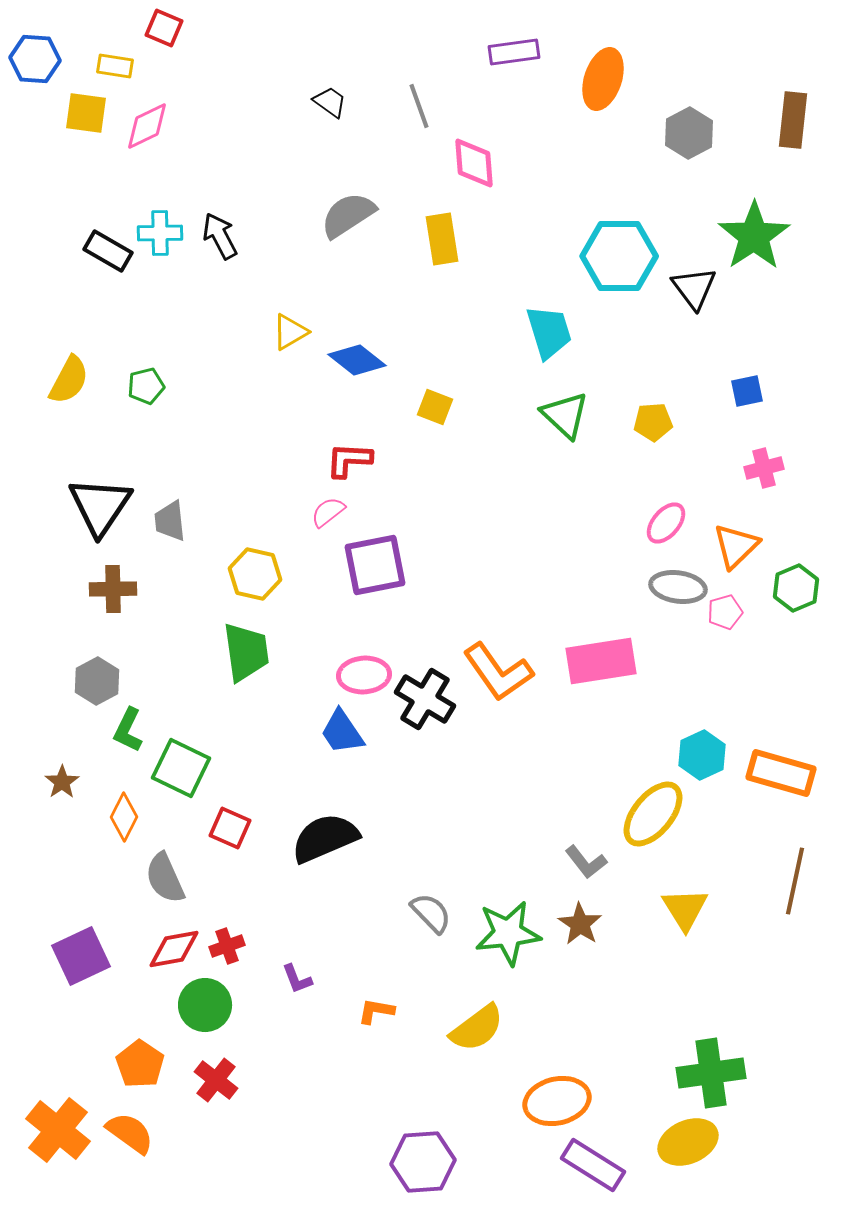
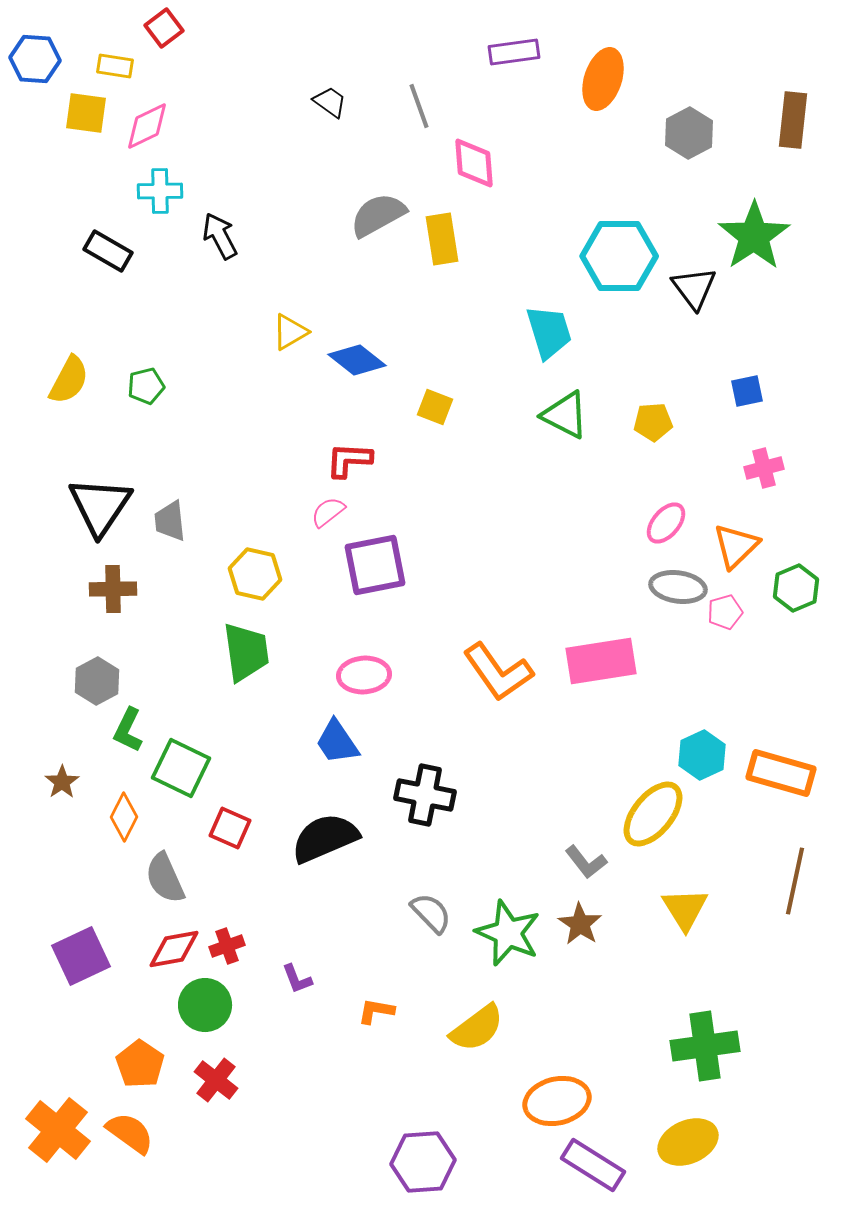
red square at (164, 28): rotated 30 degrees clockwise
gray semicircle at (348, 215): moved 30 px right; rotated 4 degrees clockwise
cyan cross at (160, 233): moved 42 px up
green triangle at (565, 415): rotated 16 degrees counterclockwise
black cross at (425, 699): moved 96 px down; rotated 20 degrees counterclockwise
blue trapezoid at (342, 732): moved 5 px left, 10 px down
green star at (508, 933): rotated 30 degrees clockwise
green cross at (711, 1073): moved 6 px left, 27 px up
